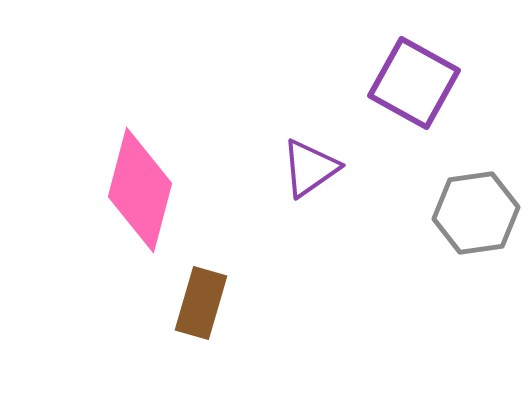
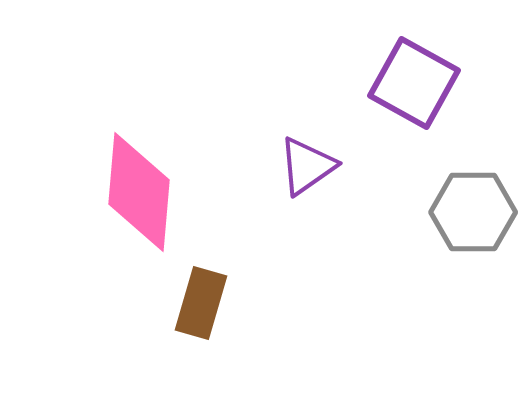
purple triangle: moved 3 px left, 2 px up
pink diamond: moved 1 px left, 2 px down; rotated 10 degrees counterclockwise
gray hexagon: moved 3 px left, 1 px up; rotated 8 degrees clockwise
